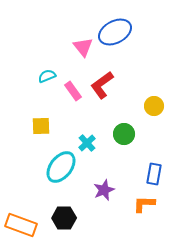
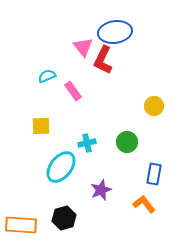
blue ellipse: rotated 20 degrees clockwise
red L-shape: moved 1 px right, 25 px up; rotated 28 degrees counterclockwise
green circle: moved 3 px right, 8 px down
cyan cross: rotated 30 degrees clockwise
purple star: moved 3 px left
orange L-shape: rotated 50 degrees clockwise
black hexagon: rotated 15 degrees counterclockwise
orange rectangle: rotated 16 degrees counterclockwise
